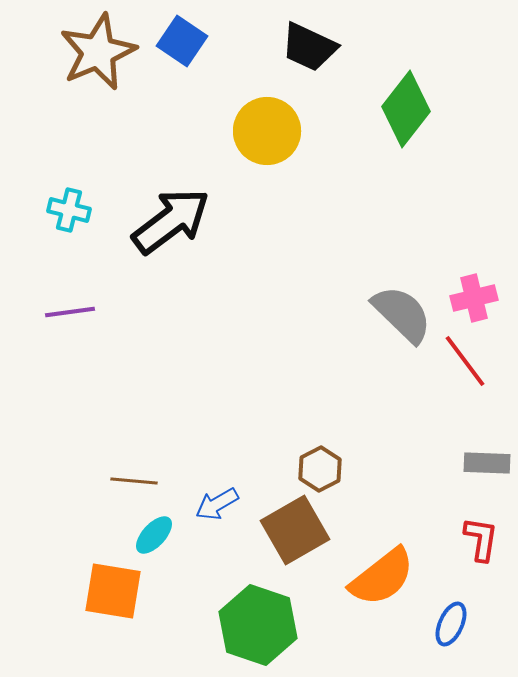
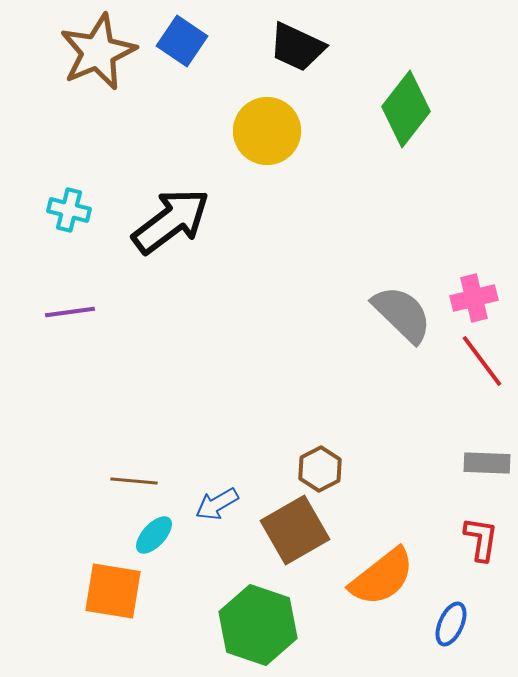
black trapezoid: moved 12 px left
red line: moved 17 px right
